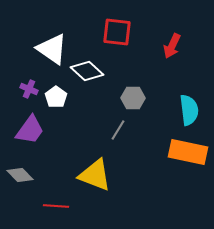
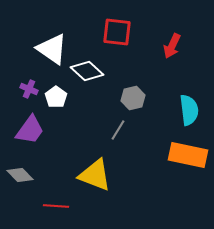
gray hexagon: rotated 15 degrees counterclockwise
orange rectangle: moved 3 px down
